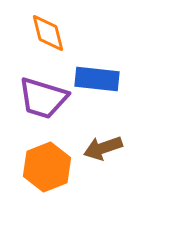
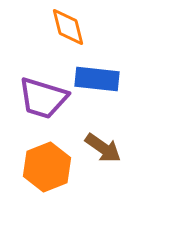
orange diamond: moved 20 px right, 6 px up
brown arrow: rotated 126 degrees counterclockwise
